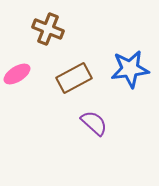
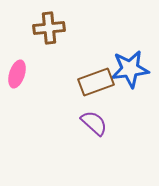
brown cross: moved 1 px right, 1 px up; rotated 28 degrees counterclockwise
pink ellipse: rotated 40 degrees counterclockwise
brown rectangle: moved 22 px right, 4 px down; rotated 8 degrees clockwise
